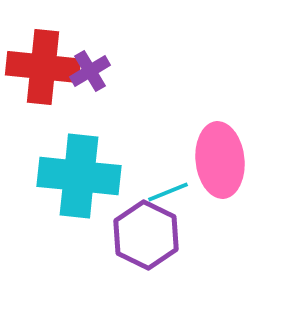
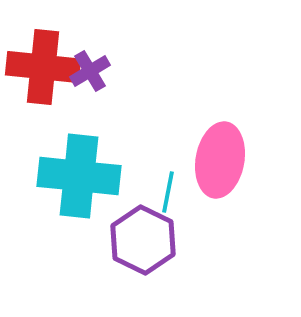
pink ellipse: rotated 16 degrees clockwise
cyan line: rotated 57 degrees counterclockwise
purple hexagon: moved 3 px left, 5 px down
